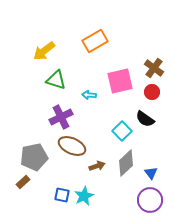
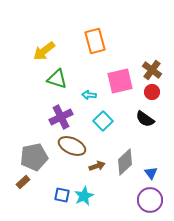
orange rectangle: rotated 75 degrees counterclockwise
brown cross: moved 2 px left, 2 px down
green triangle: moved 1 px right, 1 px up
cyan square: moved 19 px left, 10 px up
gray diamond: moved 1 px left, 1 px up
